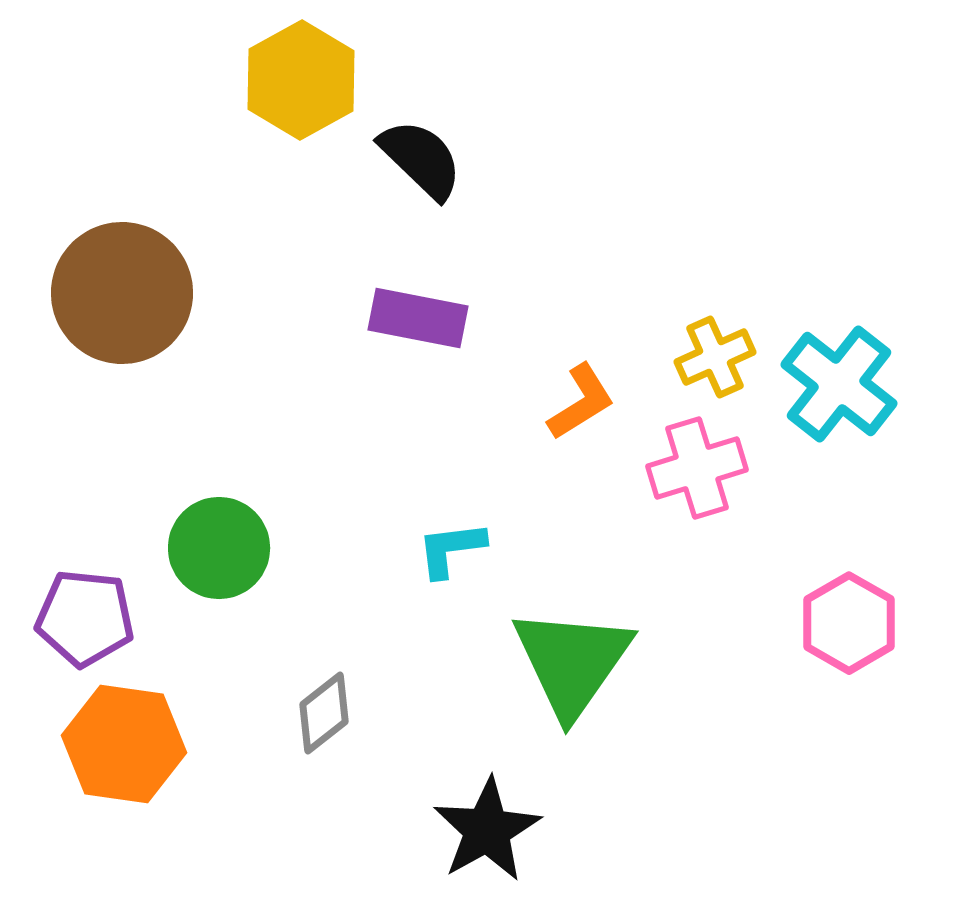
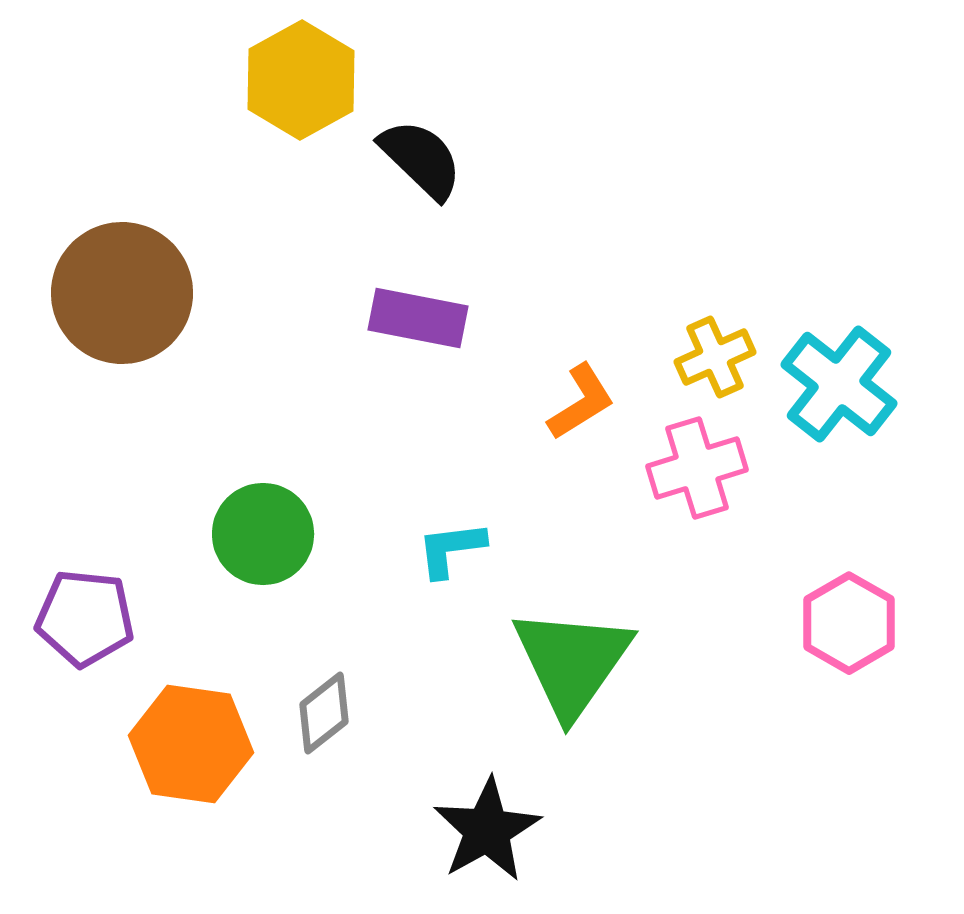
green circle: moved 44 px right, 14 px up
orange hexagon: moved 67 px right
